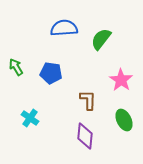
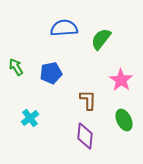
blue pentagon: rotated 20 degrees counterclockwise
cyan cross: rotated 18 degrees clockwise
